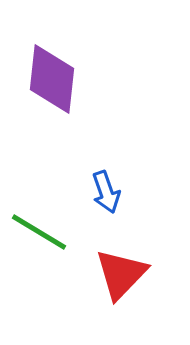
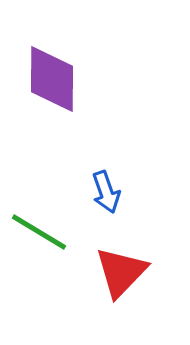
purple diamond: rotated 6 degrees counterclockwise
red triangle: moved 2 px up
